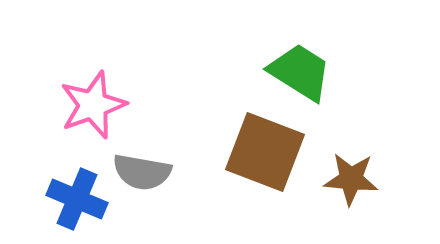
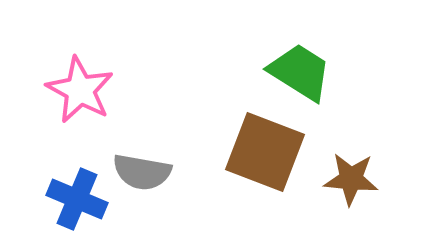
pink star: moved 13 px left, 15 px up; rotated 24 degrees counterclockwise
